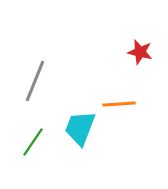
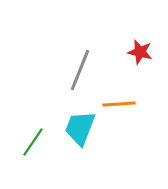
gray line: moved 45 px right, 11 px up
